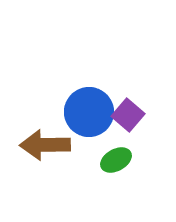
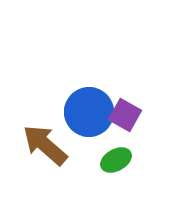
purple square: moved 3 px left; rotated 12 degrees counterclockwise
brown arrow: rotated 42 degrees clockwise
